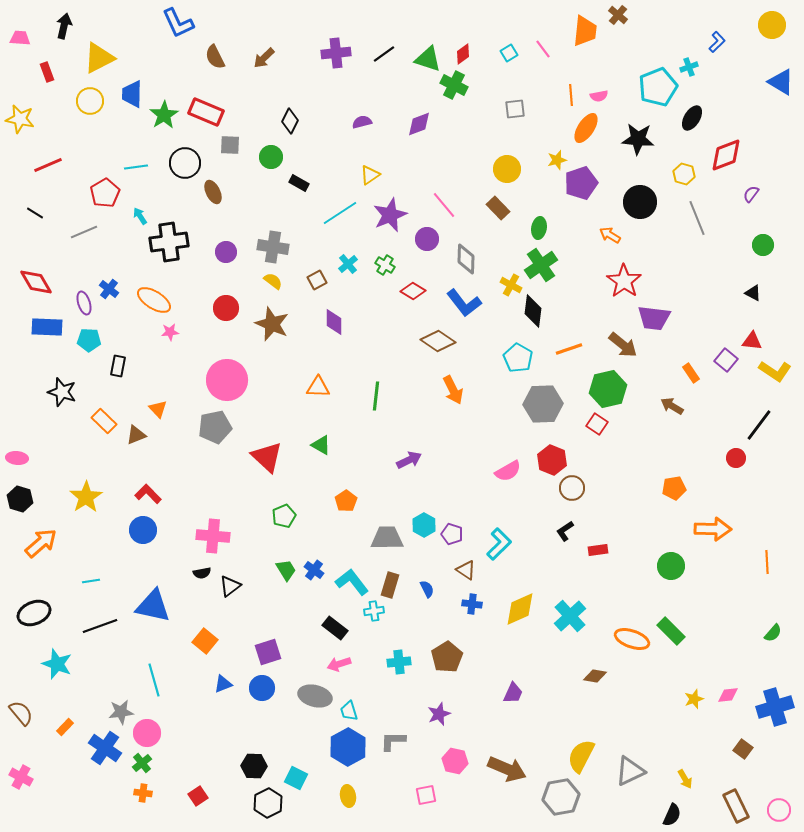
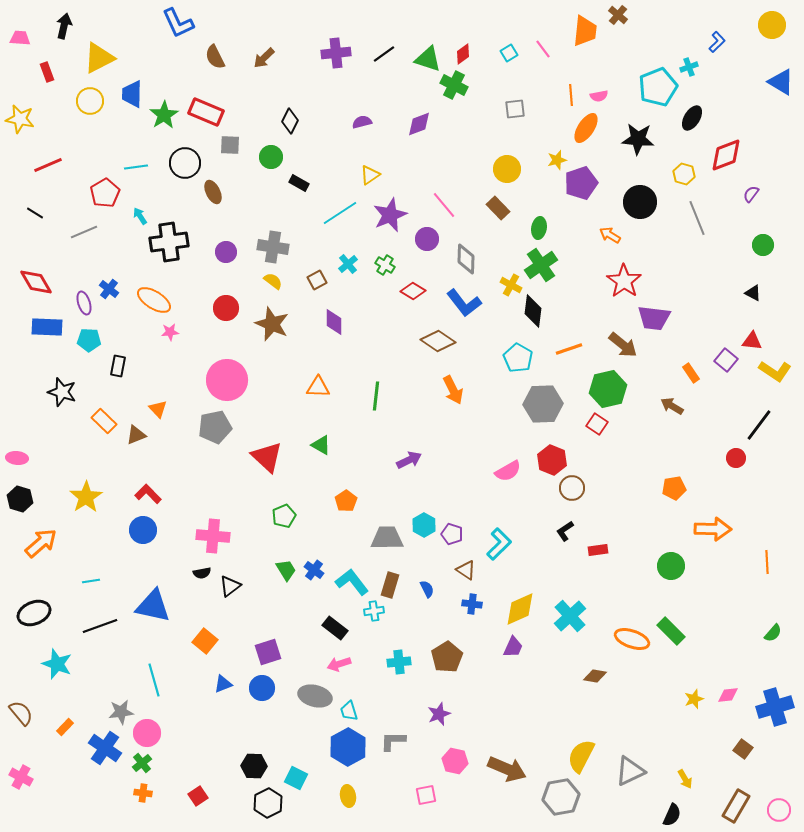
purple trapezoid at (513, 693): moved 46 px up
brown rectangle at (736, 806): rotated 56 degrees clockwise
